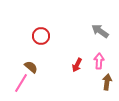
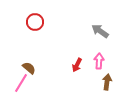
red circle: moved 6 px left, 14 px up
brown semicircle: moved 2 px left, 1 px down
